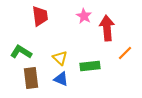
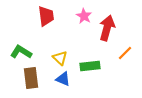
red trapezoid: moved 6 px right
red arrow: rotated 20 degrees clockwise
blue triangle: moved 2 px right
